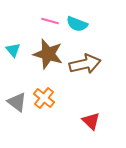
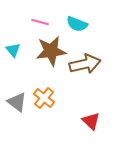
pink line: moved 10 px left, 1 px down
brown star: moved 3 px right, 3 px up; rotated 24 degrees counterclockwise
